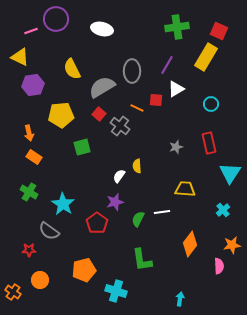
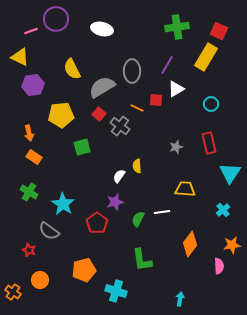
red star at (29, 250): rotated 24 degrees clockwise
